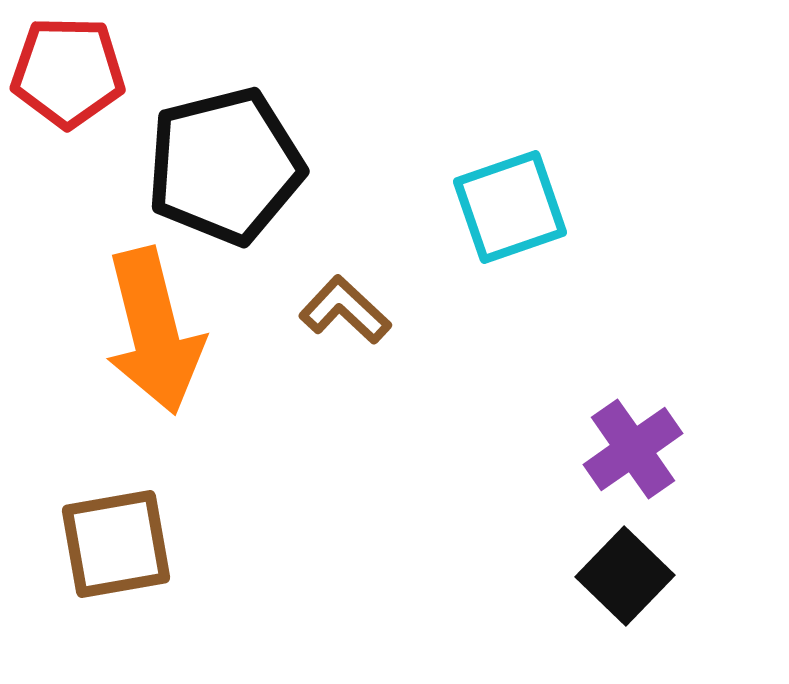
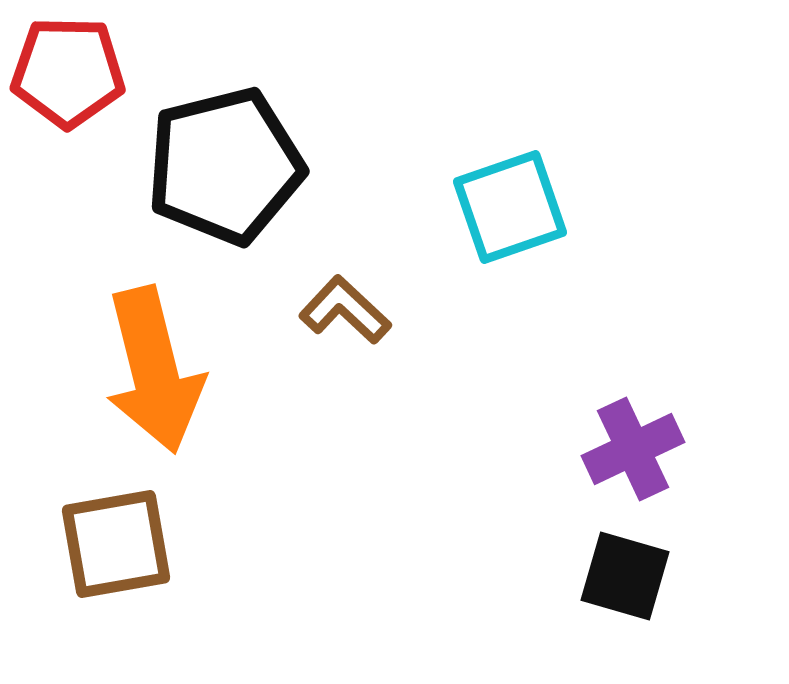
orange arrow: moved 39 px down
purple cross: rotated 10 degrees clockwise
black square: rotated 28 degrees counterclockwise
